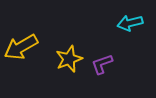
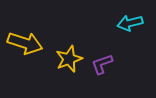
yellow arrow: moved 4 px right, 4 px up; rotated 132 degrees counterclockwise
